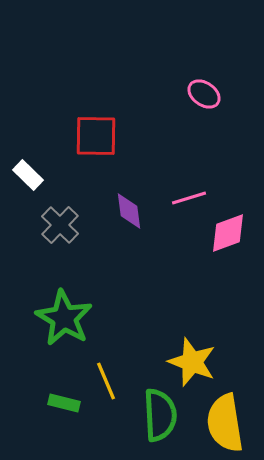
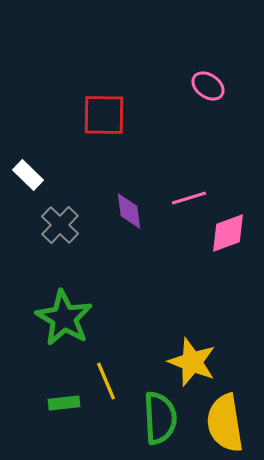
pink ellipse: moved 4 px right, 8 px up
red square: moved 8 px right, 21 px up
green rectangle: rotated 20 degrees counterclockwise
green semicircle: moved 3 px down
